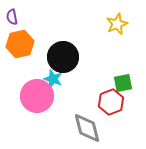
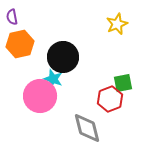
pink circle: moved 3 px right
red hexagon: moved 1 px left, 3 px up
